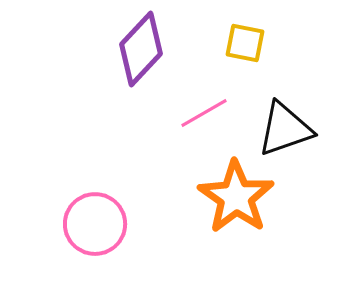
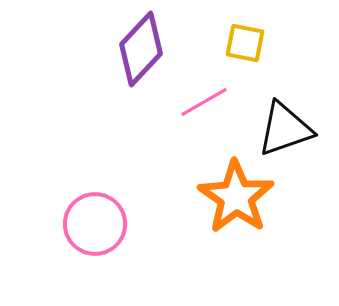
pink line: moved 11 px up
